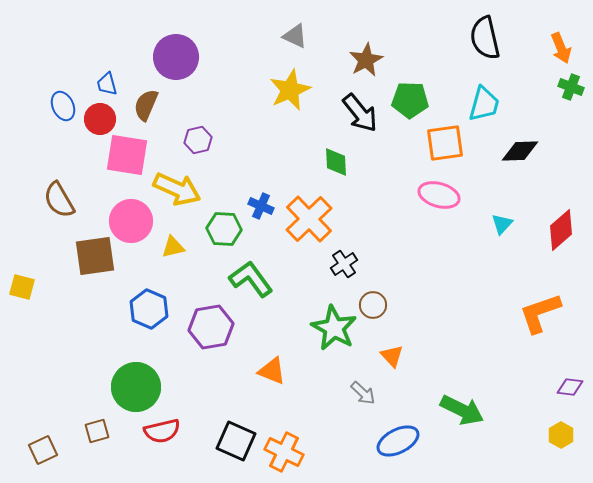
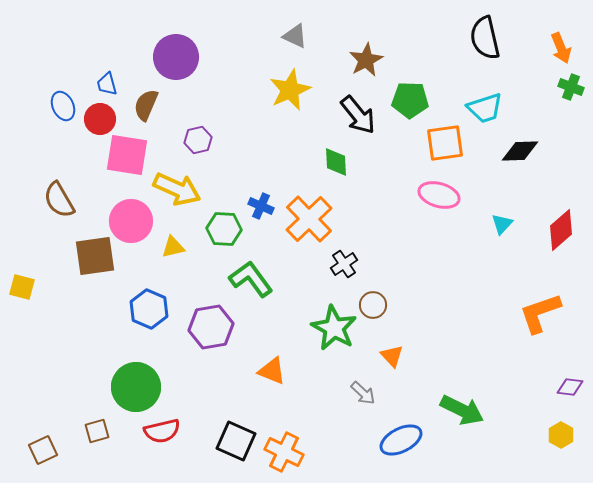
cyan trapezoid at (484, 104): moved 1 px right, 4 px down; rotated 57 degrees clockwise
black arrow at (360, 113): moved 2 px left, 2 px down
blue ellipse at (398, 441): moved 3 px right, 1 px up
